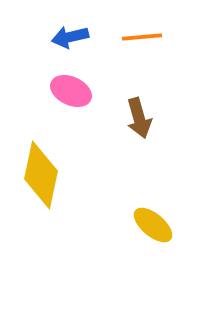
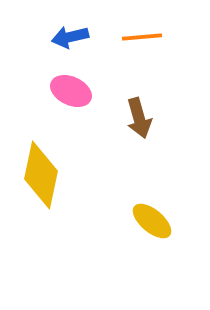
yellow ellipse: moved 1 px left, 4 px up
